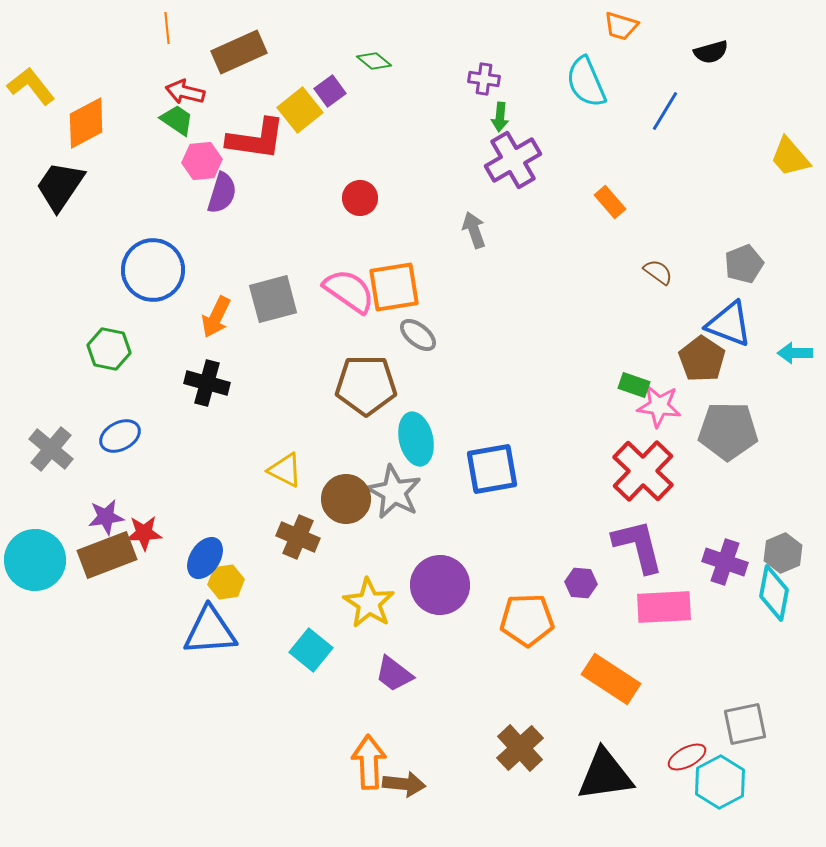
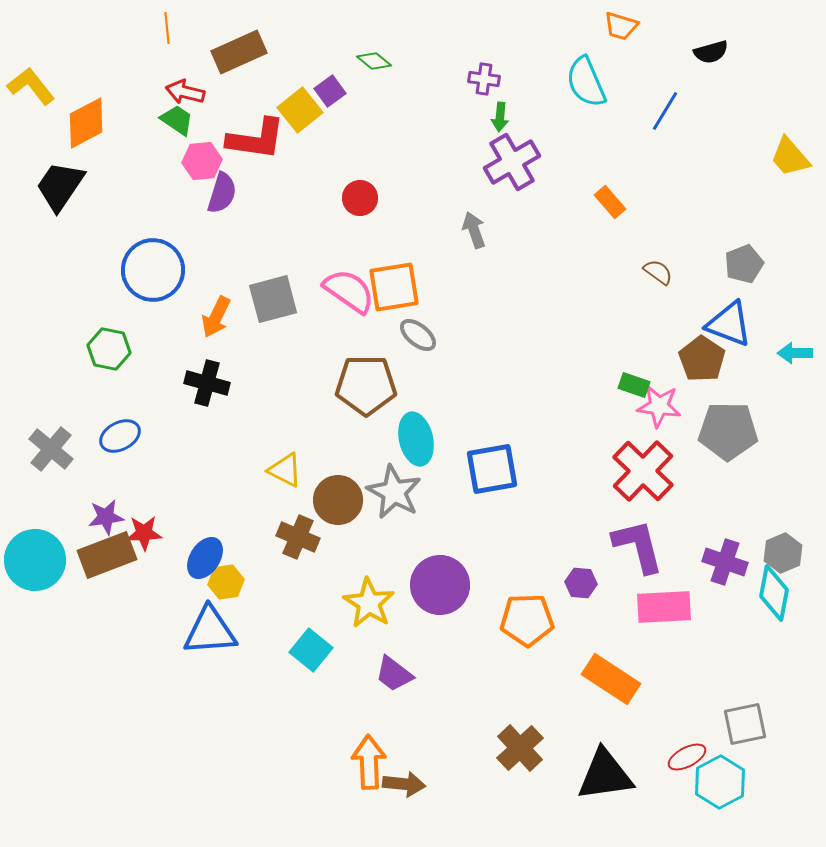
purple cross at (513, 160): moved 1 px left, 2 px down
brown circle at (346, 499): moved 8 px left, 1 px down
